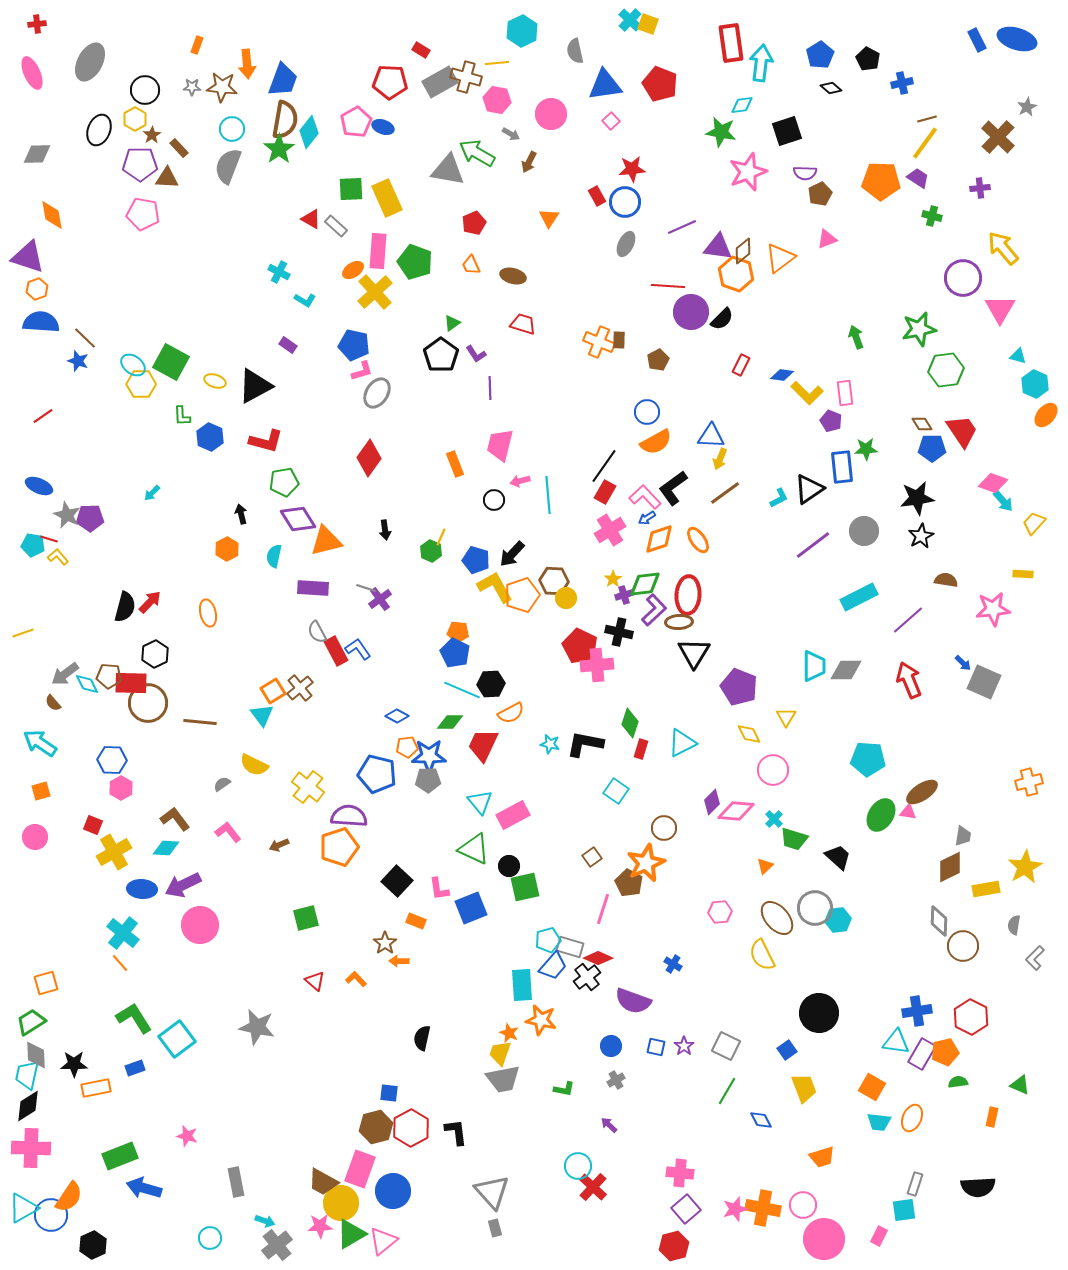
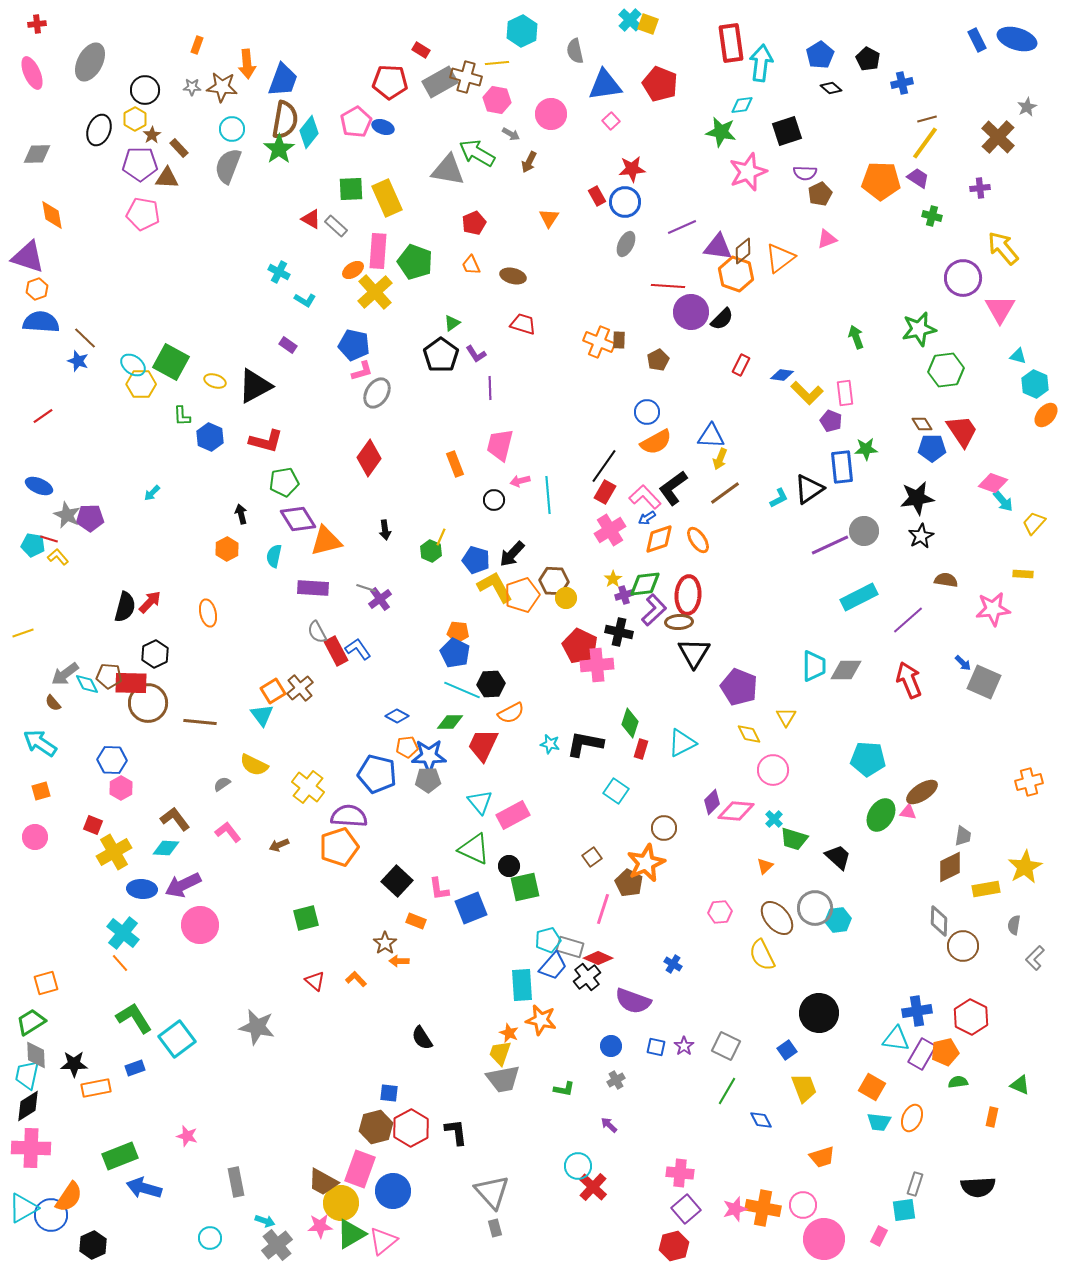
purple line at (813, 545): moved 17 px right; rotated 12 degrees clockwise
black semicircle at (422, 1038): rotated 45 degrees counterclockwise
cyan triangle at (896, 1042): moved 3 px up
